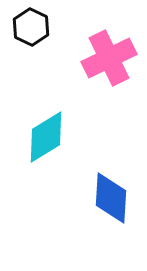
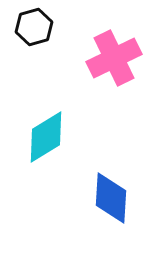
black hexagon: moved 3 px right; rotated 18 degrees clockwise
pink cross: moved 5 px right
